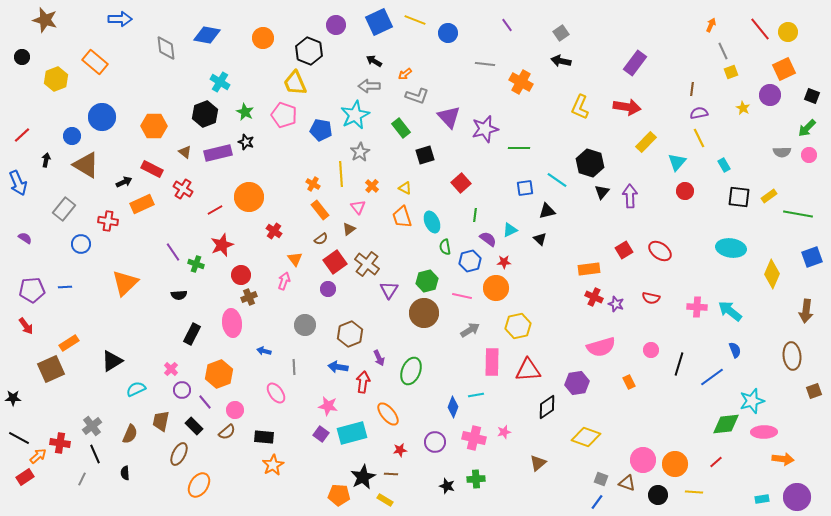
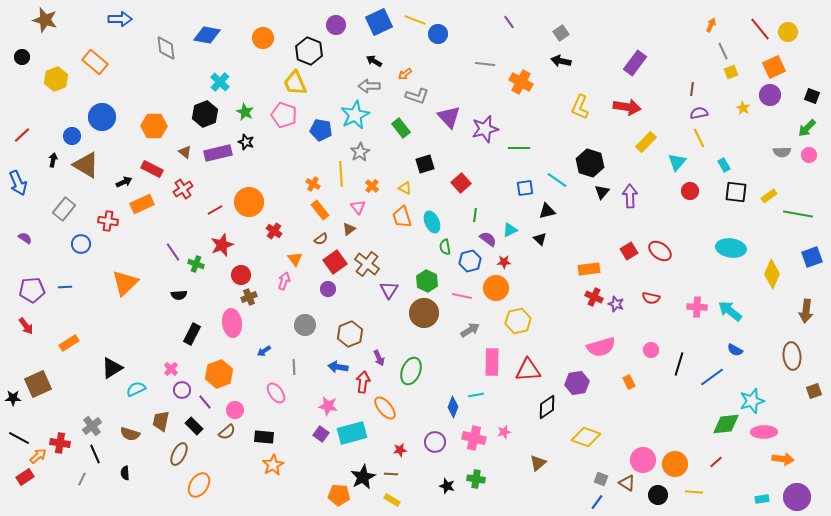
purple line at (507, 25): moved 2 px right, 3 px up
blue circle at (448, 33): moved 10 px left, 1 px down
orange square at (784, 69): moved 10 px left, 2 px up
cyan cross at (220, 82): rotated 12 degrees clockwise
black square at (425, 155): moved 9 px down
black arrow at (46, 160): moved 7 px right
red cross at (183, 189): rotated 24 degrees clockwise
red circle at (685, 191): moved 5 px right
orange circle at (249, 197): moved 5 px down
black square at (739, 197): moved 3 px left, 5 px up
red square at (624, 250): moved 5 px right, 1 px down
green hexagon at (427, 281): rotated 20 degrees counterclockwise
yellow hexagon at (518, 326): moved 5 px up
blue semicircle at (735, 350): rotated 140 degrees clockwise
blue arrow at (264, 351): rotated 48 degrees counterclockwise
black triangle at (112, 361): moved 7 px down
brown square at (51, 369): moved 13 px left, 15 px down
orange ellipse at (388, 414): moved 3 px left, 6 px up
brown semicircle at (130, 434): rotated 84 degrees clockwise
green cross at (476, 479): rotated 12 degrees clockwise
brown triangle at (627, 483): rotated 12 degrees clockwise
yellow rectangle at (385, 500): moved 7 px right
